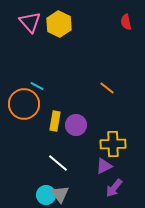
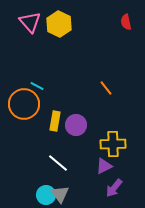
orange line: moved 1 px left; rotated 14 degrees clockwise
